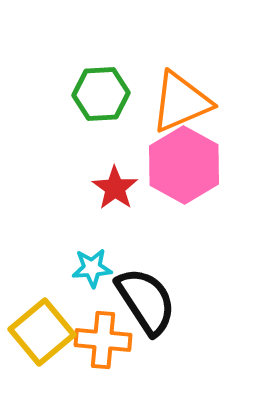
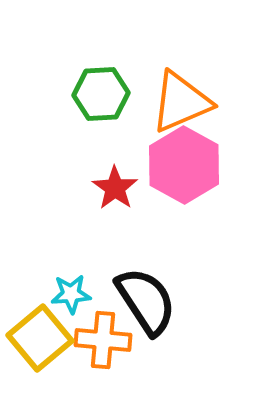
cyan star: moved 21 px left, 26 px down
yellow square: moved 2 px left, 6 px down
